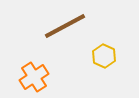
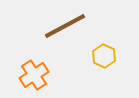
orange cross: moved 2 px up
